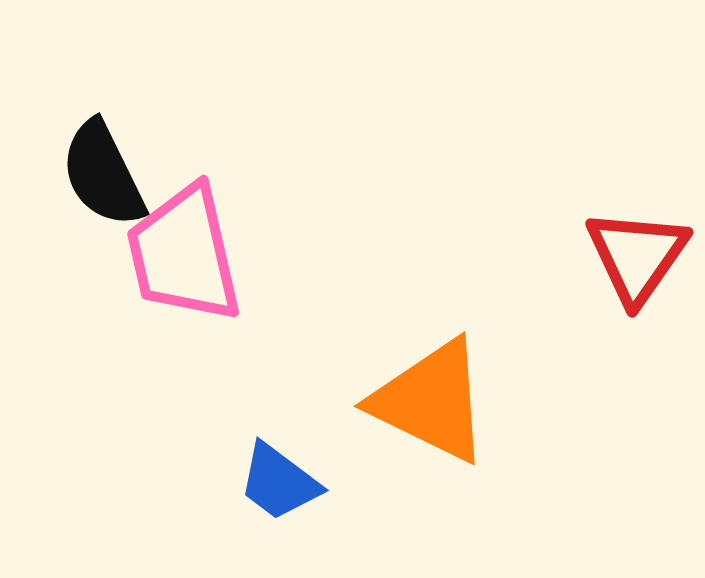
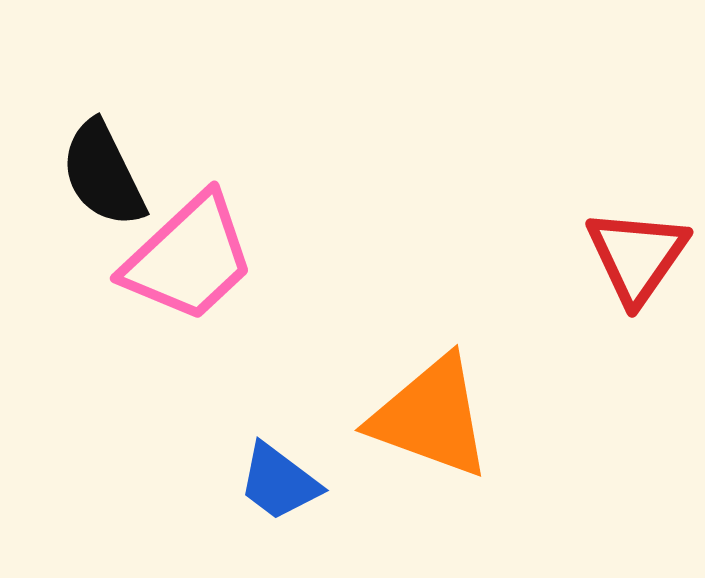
pink trapezoid: moved 5 px right, 4 px down; rotated 120 degrees counterclockwise
orange triangle: moved 16 px down; rotated 6 degrees counterclockwise
